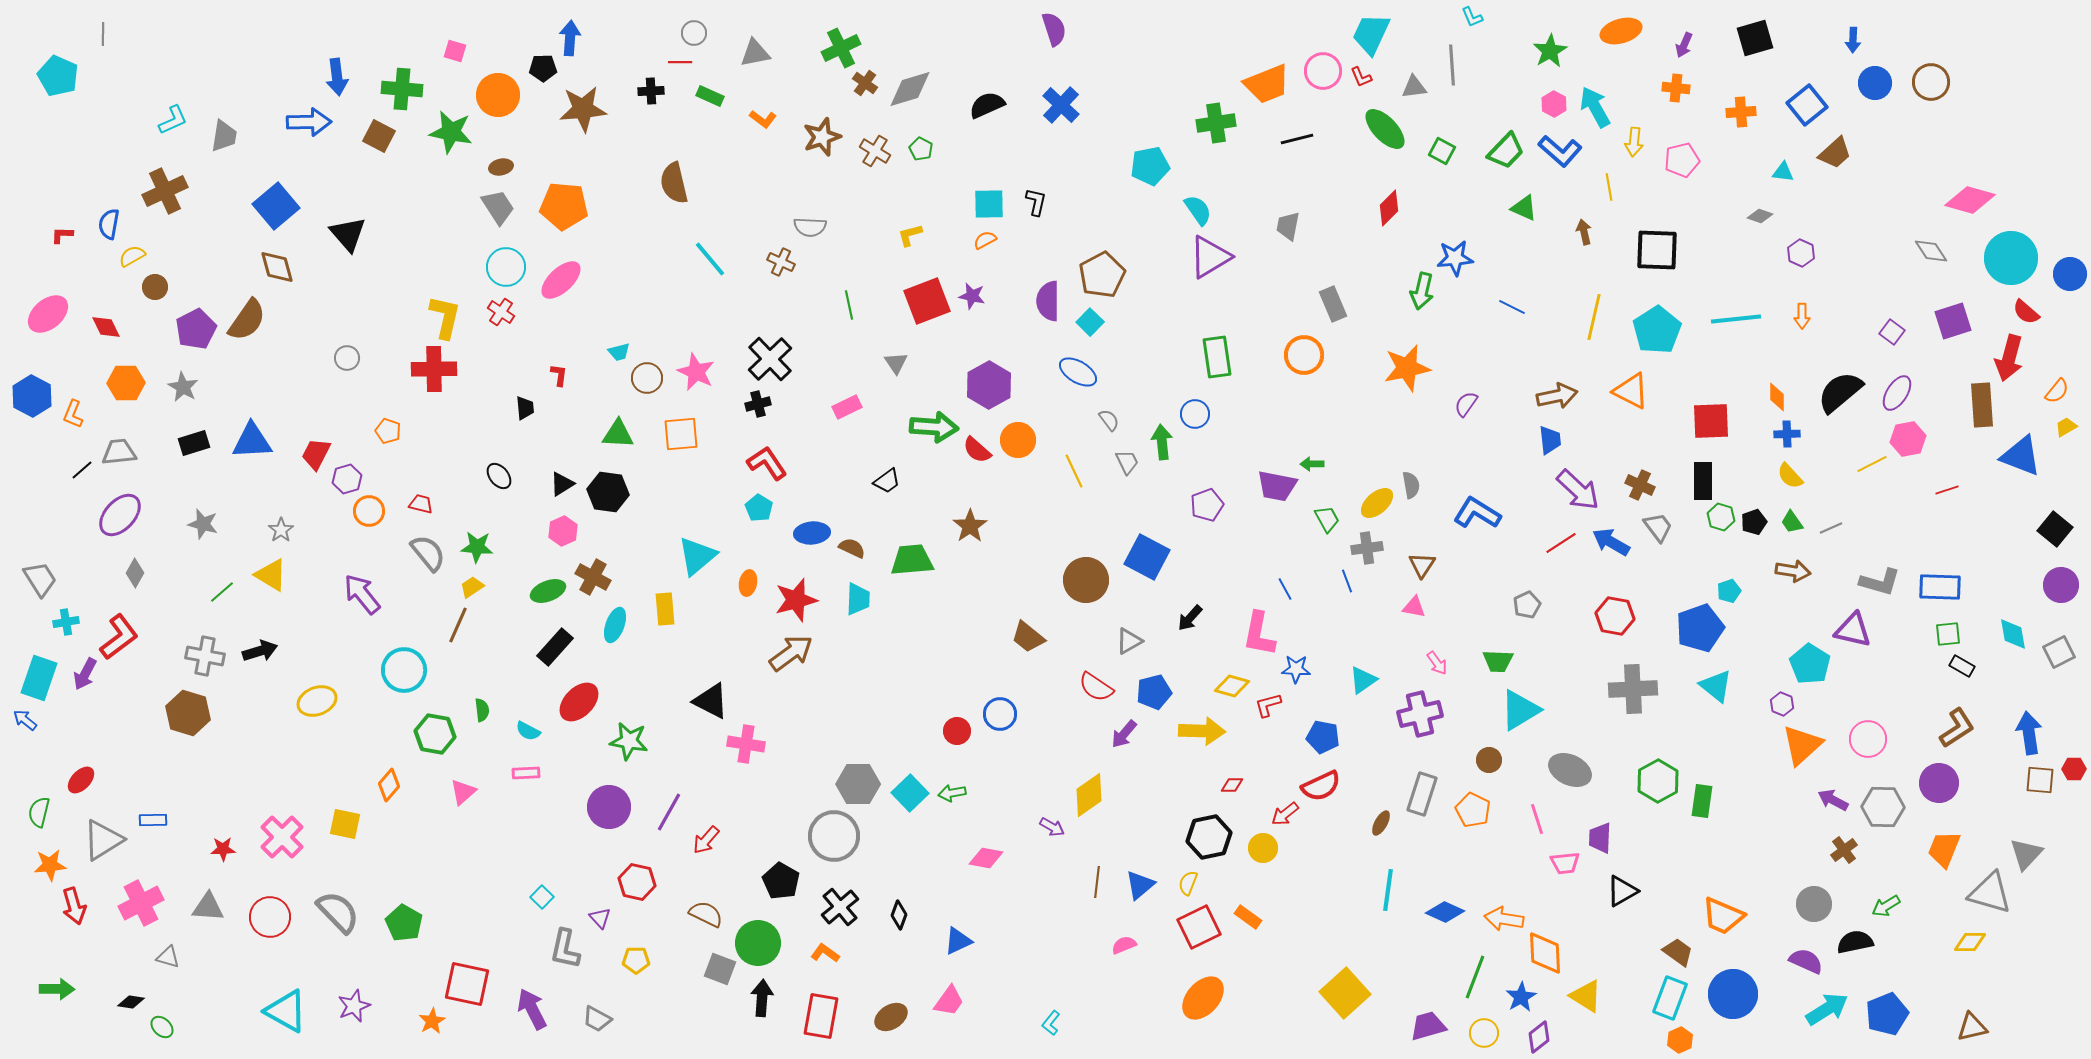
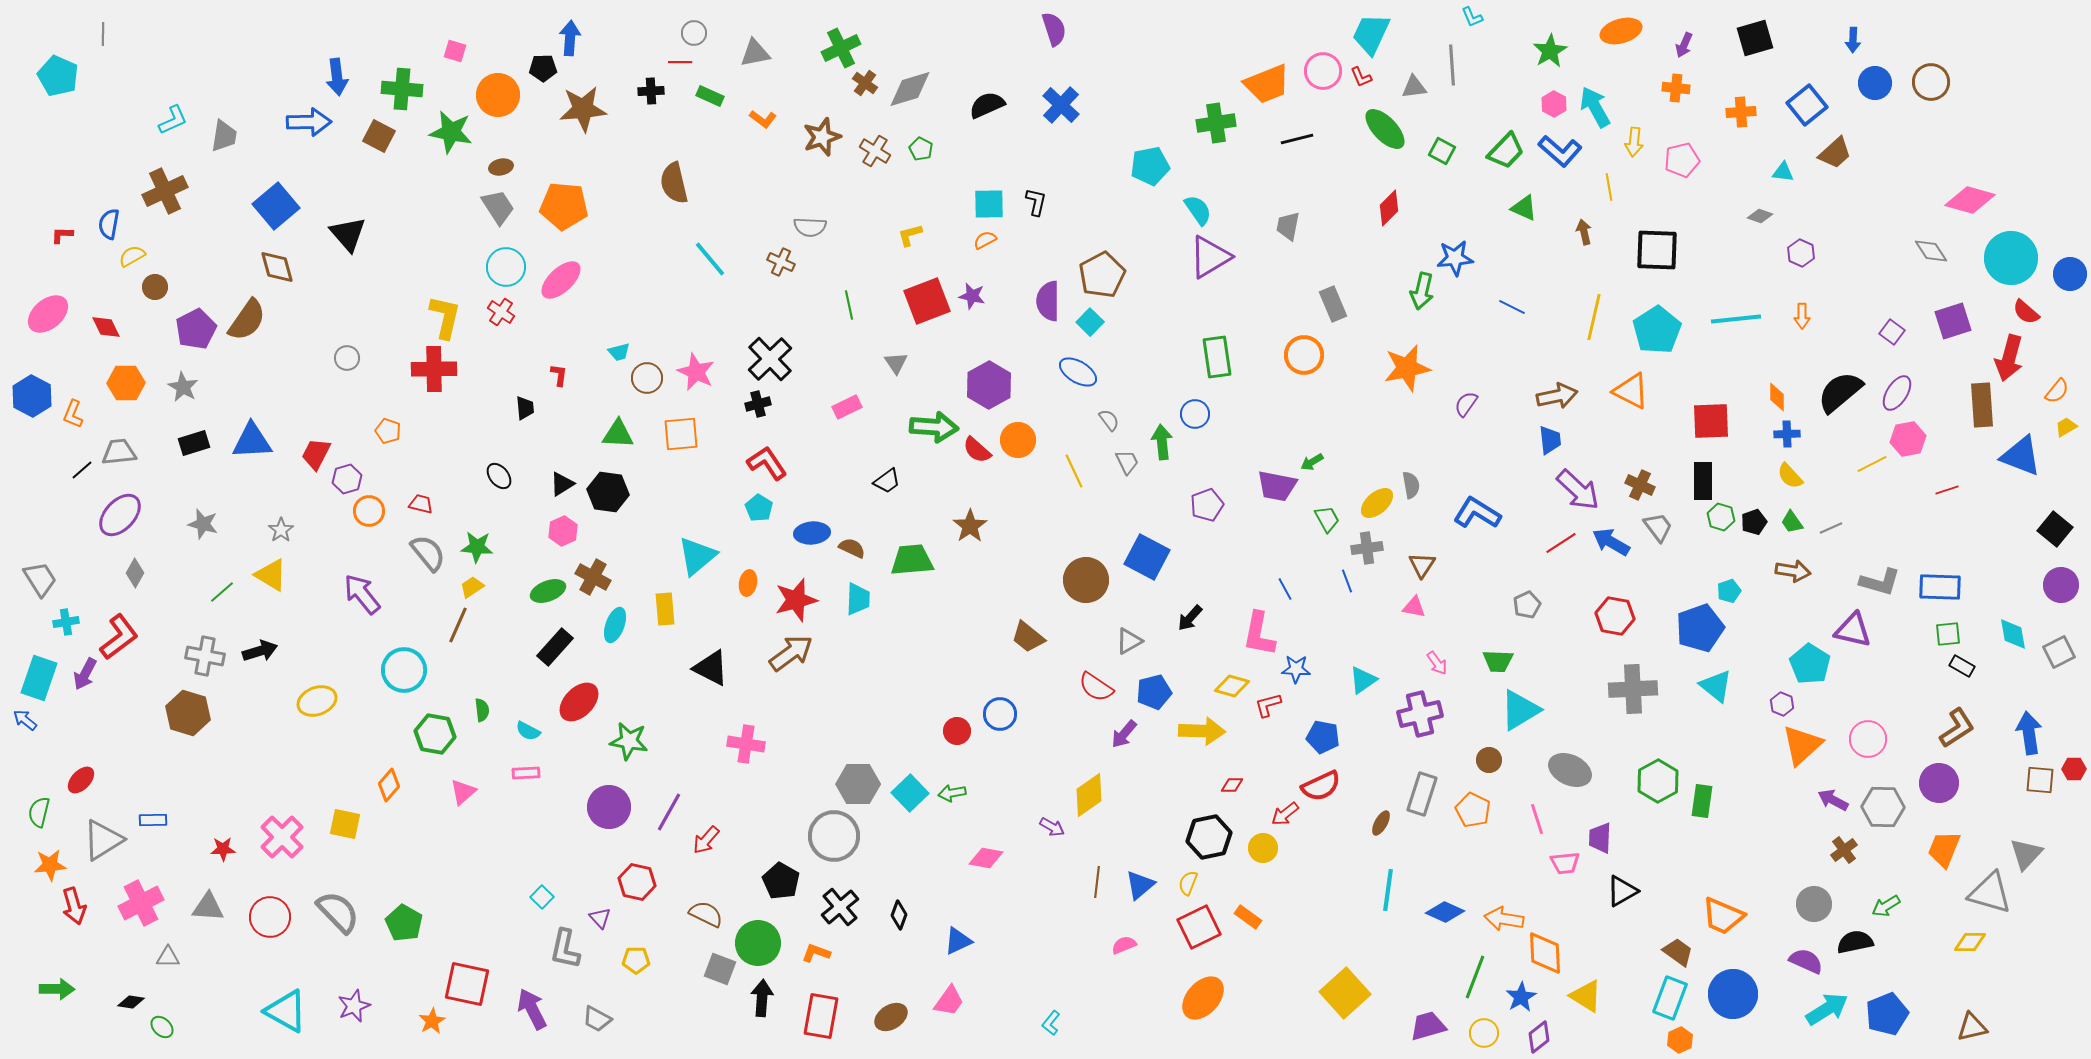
green arrow at (1312, 464): moved 2 px up; rotated 30 degrees counterclockwise
black triangle at (711, 701): moved 33 px up
orange L-shape at (825, 953): moved 9 px left; rotated 16 degrees counterclockwise
gray triangle at (168, 957): rotated 15 degrees counterclockwise
